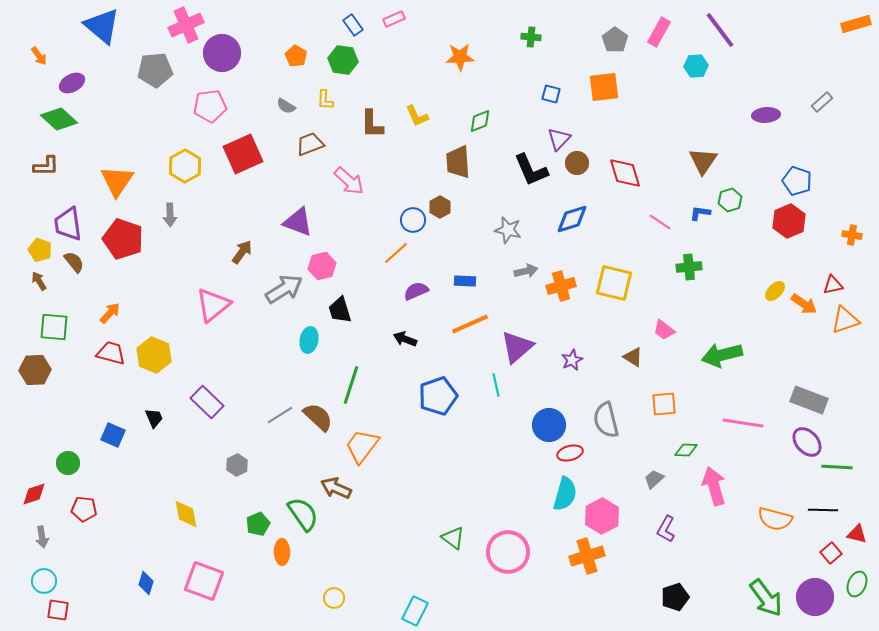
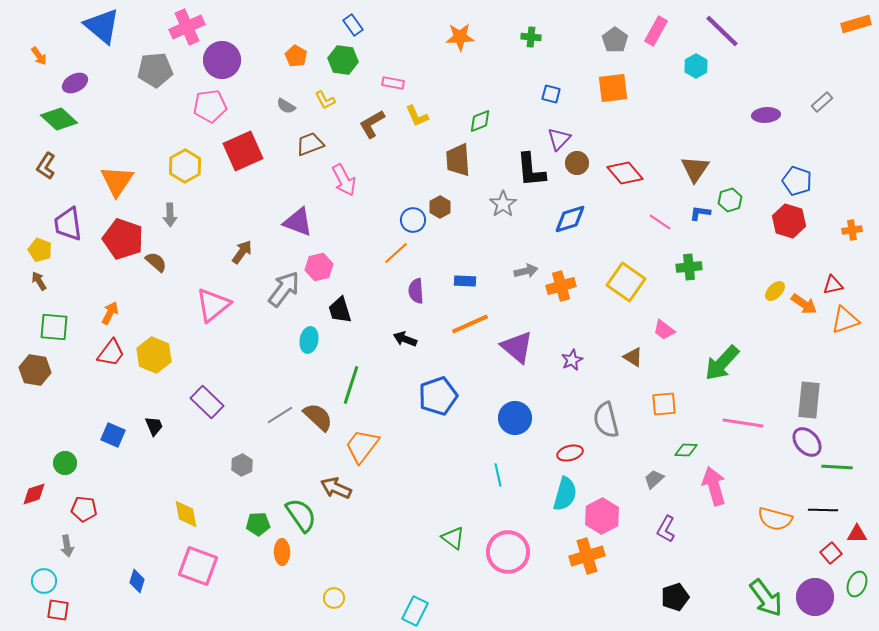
pink rectangle at (394, 19): moved 1 px left, 64 px down; rotated 35 degrees clockwise
pink cross at (186, 25): moved 1 px right, 2 px down
purple line at (720, 30): moved 2 px right, 1 px down; rotated 9 degrees counterclockwise
pink rectangle at (659, 32): moved 3 px left, 1 px up
purple circle at (222, 53): moved 7 px down
orange star at (460, 57): moved 20 px up
cyan hexagon at (696, 66): rotated 25 degrees counterclockwise
purple ellipse at (72, 83): moved 3 px right
orange square at (604, 87): moved 9 px right, 1 px down
yellow L-shape at (325, 100): rotated 30 degrees counterclockwise
brown L-shape at (372, 124): rotated 60 degrees clockwise
red square at (243, 154): moved 3 px up
brown triangle at (703, 161): moved 8 px left, 8 px down
brown trapezoid at (458, 162): moved 2 px up
brown L-shape at (46, 166): rotated 124 degrees clockwise
black L-shape at (531, 170): rotated 18 degrees clockwise
red diamond at (625, 173): rotated 24 degrees counterclockwise
pink arrow at (349, 181): moved 5 px left, 1 px up; rotated 20 degrees clockwise
blue diamond at (572, 219): moved 2 px left
red hexagon at (789, 221): rotated 20 degrees counterclockwise
gray star at (508, 230): moved 5 px left, 26 px up; rotated 24 degrees clockwise
orange cross at (852, 235): moved 5 px up; rotated 18 degrees counterclockwise
brown semicircle at (74, 262): moved 82 px right; rotated 10 degrees counterclockwise
pink hexagon at (322, 266): moved 3 px left, 1 px down
yellow square at (614, 283): moved 12 px right, 1 px up; rotated 21 degrees clockwise
gray arrow at (284, 289): rotated 21 degrees counterclockwise
purple semicircle at (416, 291): rotated 70 degrees counterclockwise
orange arrow at (110, 313): rotated 15 degrees counterclockwise
purple triangle at (517, 347): rotated 39 degrees counterclockwise
red trapezoid at (111, 353): rotated 112 degrees clockwise
green arrow at (722, 355): moved 8 px down; rotated 33 degrees counterclockwise
brown hexagon at (35, 370): rotated 12 degrees clockwise
cyan line at (496, 385): moved 2 px right, 90 px down
gray rectangle at (809, 400): rotated 75 degrees clockwise
black trapezoid at (154, 418): moved 8 px down
blue circle at (549, 425): moved 34 px left, 7 px up
green circle at (68, 463): moved 3 px left
gray hexagon at (237, 465): moved 5 px right
green semicircle at (303, 514): moved 2 px left, 1 px down
green pentagon at (258, 524): rotated 20 degrees clockwise
red triangle at (857, 534): rotated 15 degrees counterclockwise
gray arrow at (42, 537): moved 25 px right, 9 px down
pink square at (204, 581): moved 6 px left, 15 px up
blue diamond at (146, 583): moved 9 px left, 2 px up
